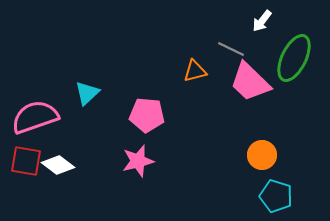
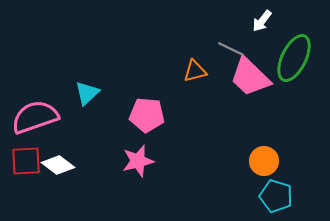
pink trapezoid: moved 5 px up
orange circle: moved 2 px right, 6 px down
red square: rotated 12 degrees counterclockwise
